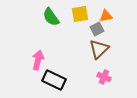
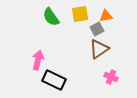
brown triangle: rotated 10 degrees clockwise
pink cross: moved 7 px right
